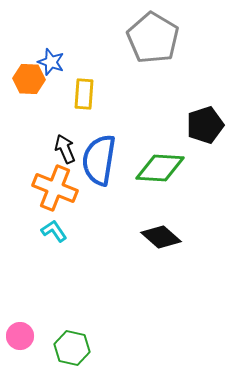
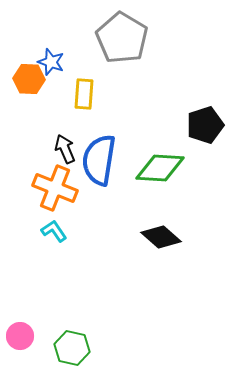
gray pentagon: moved 31 px left
